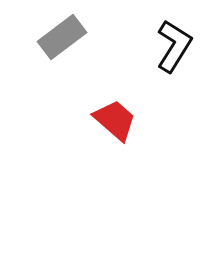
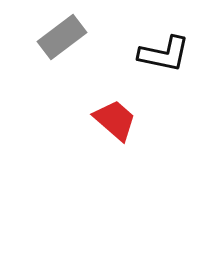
black L-shape: moved 10 px left, 8 px down; rotated 70 degrees clockwise
